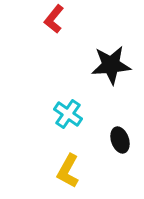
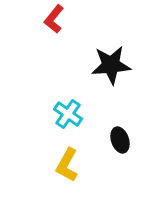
yellow L-shape: moved 1 px left, 6 px up
